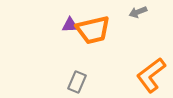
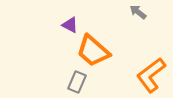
gray arrow: rotated 60 degrees clockwise
purple triangle: rotated 30 degrees clockwise
orange trapezoid: moved 21 px down; rotated 54 degrees clockwise
